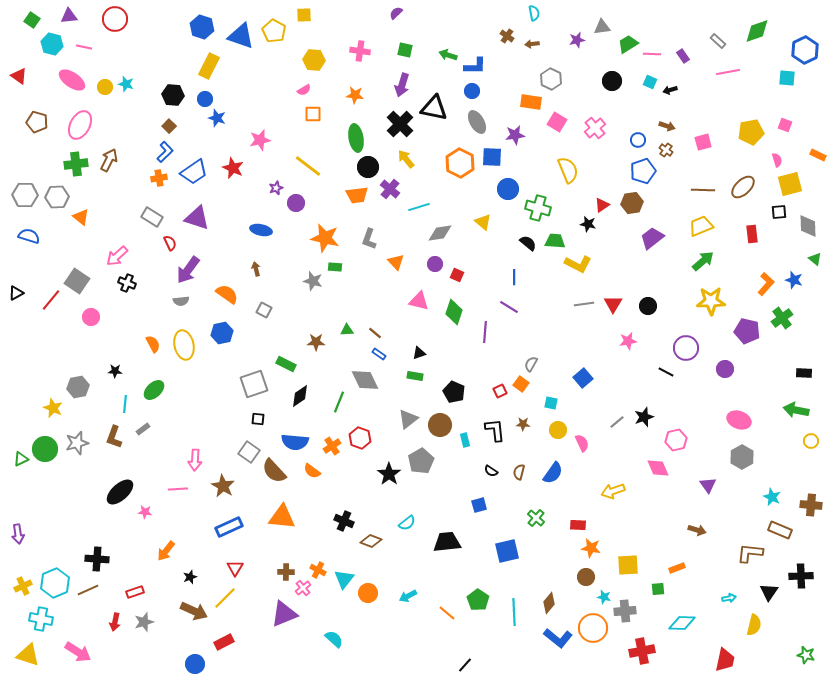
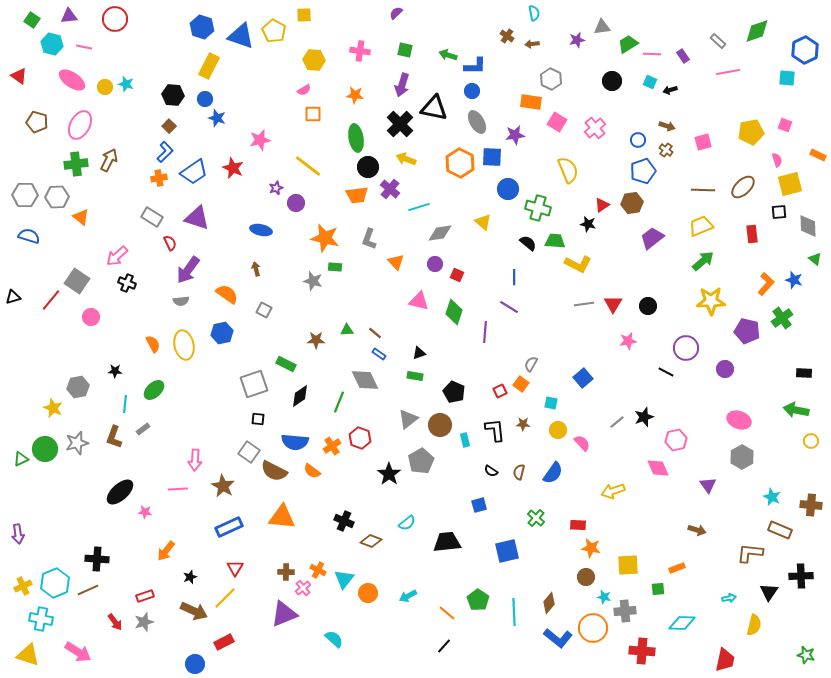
yellow arrow at (406, 159): rotated 30 degrees counterclockwise
black triangle at (16, 293): moved 3 px left, 4 px down; rotated 14 degrees clockwise
brown star at (316, 342): moved 2 px up
pink semicircle at (582, 443): rotated 18 degrees counterclockwise
brown semicircle at (274, 471): rotated 20 degrees counterclockwise
red rectangle at (135, 592): moved 10 px right, 4 px down
red arrow at (115, 622): rotated 48 degrees counterclockwise
red cross at (642, 651): rotated 15 degrees clockwise
black line at (465, 665): moved 21 px left, 19 px up
